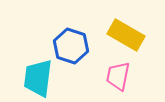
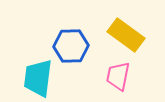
yellow rectangle: rotated 6 degrees clockwise
blue hexagon: rotated 20 degrees counterclockwise
